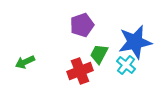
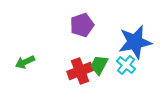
green trapezoid: moved 11 px down
